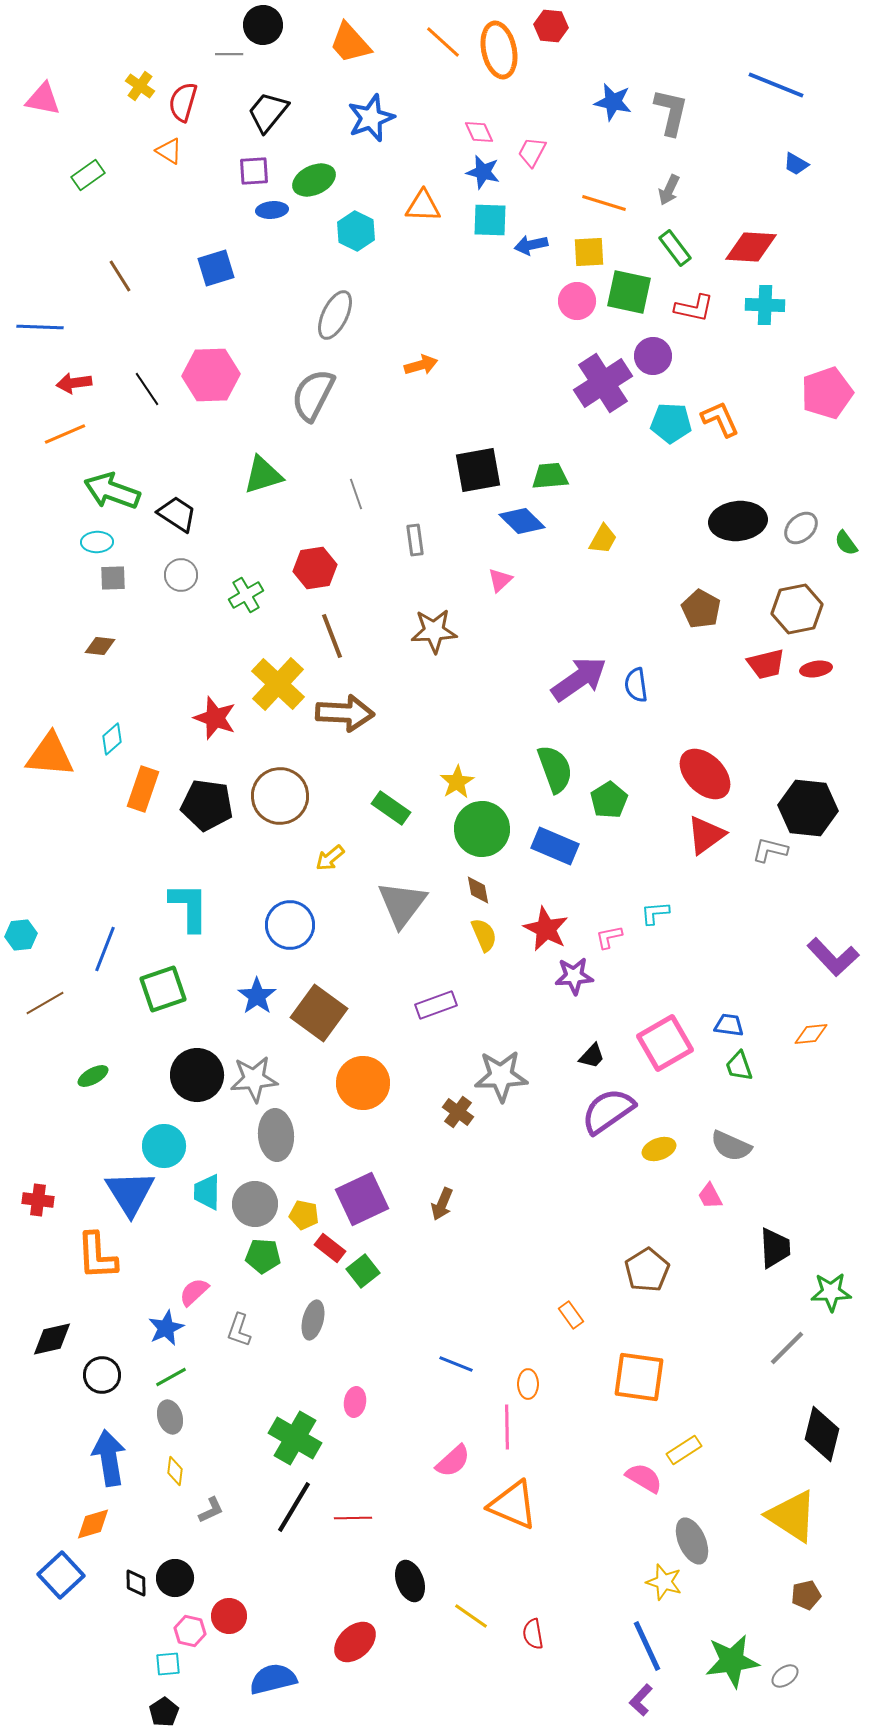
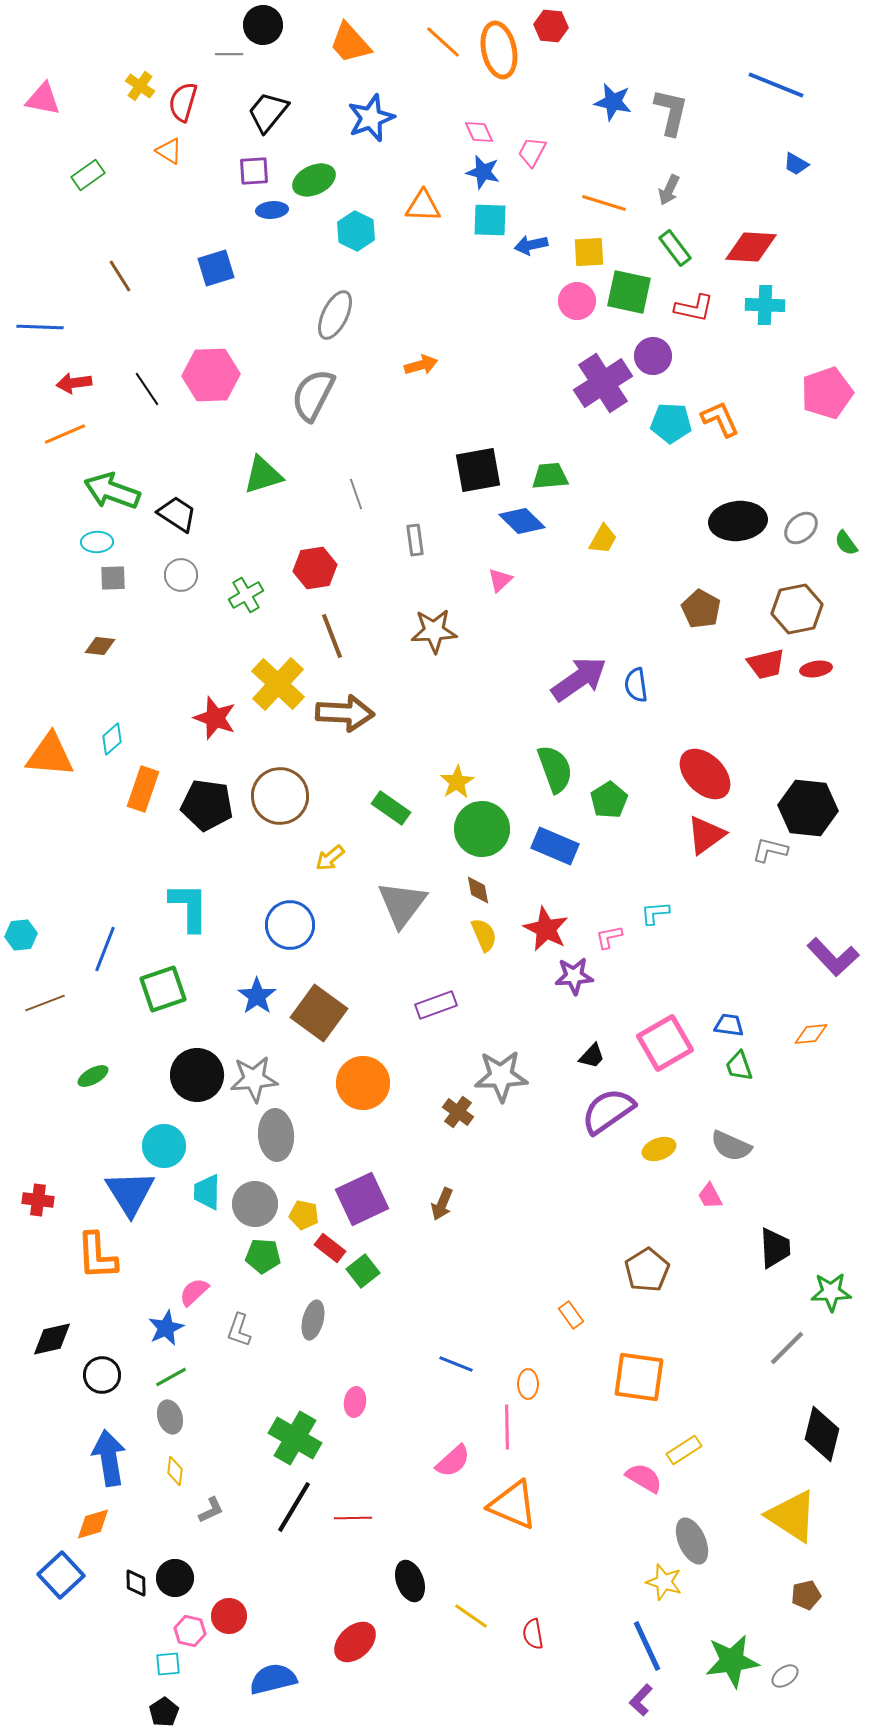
brown line at (45, 1003): rotated 9 degrees clockwise
